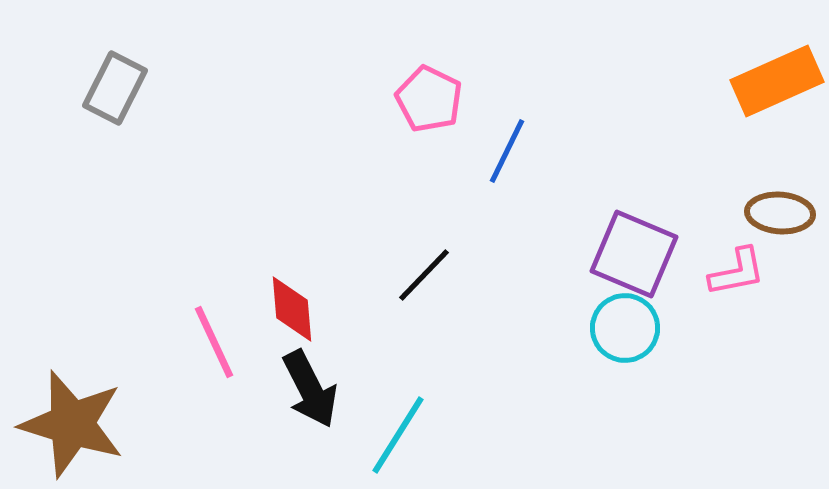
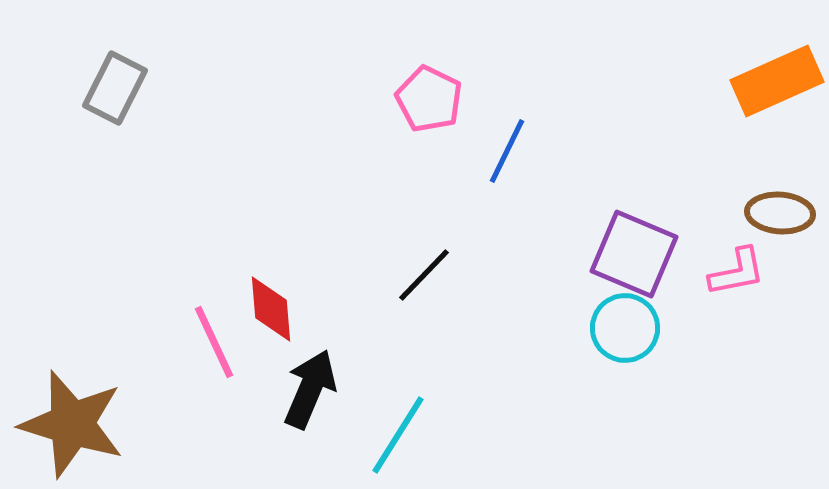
red diamond: moved 21 px left
black arrow: rotated 130 degrees counterclockwise
